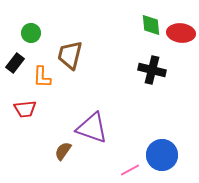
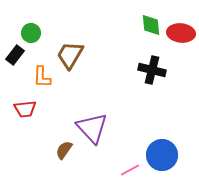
brown trapezoid: rotated 16 degrees clockwise
black rectangle: moved 8 px up
purple triangle: rotated 28 degrees clockwise
brown semicircle: moved 1 px right, 1 px up
